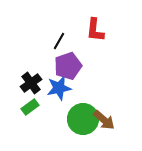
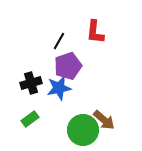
red L-shape: moved 2 px down
black cross: rotated 20 degrees clockwise
green rectangle: moved 12 px down
green circle: moved 11 px down
